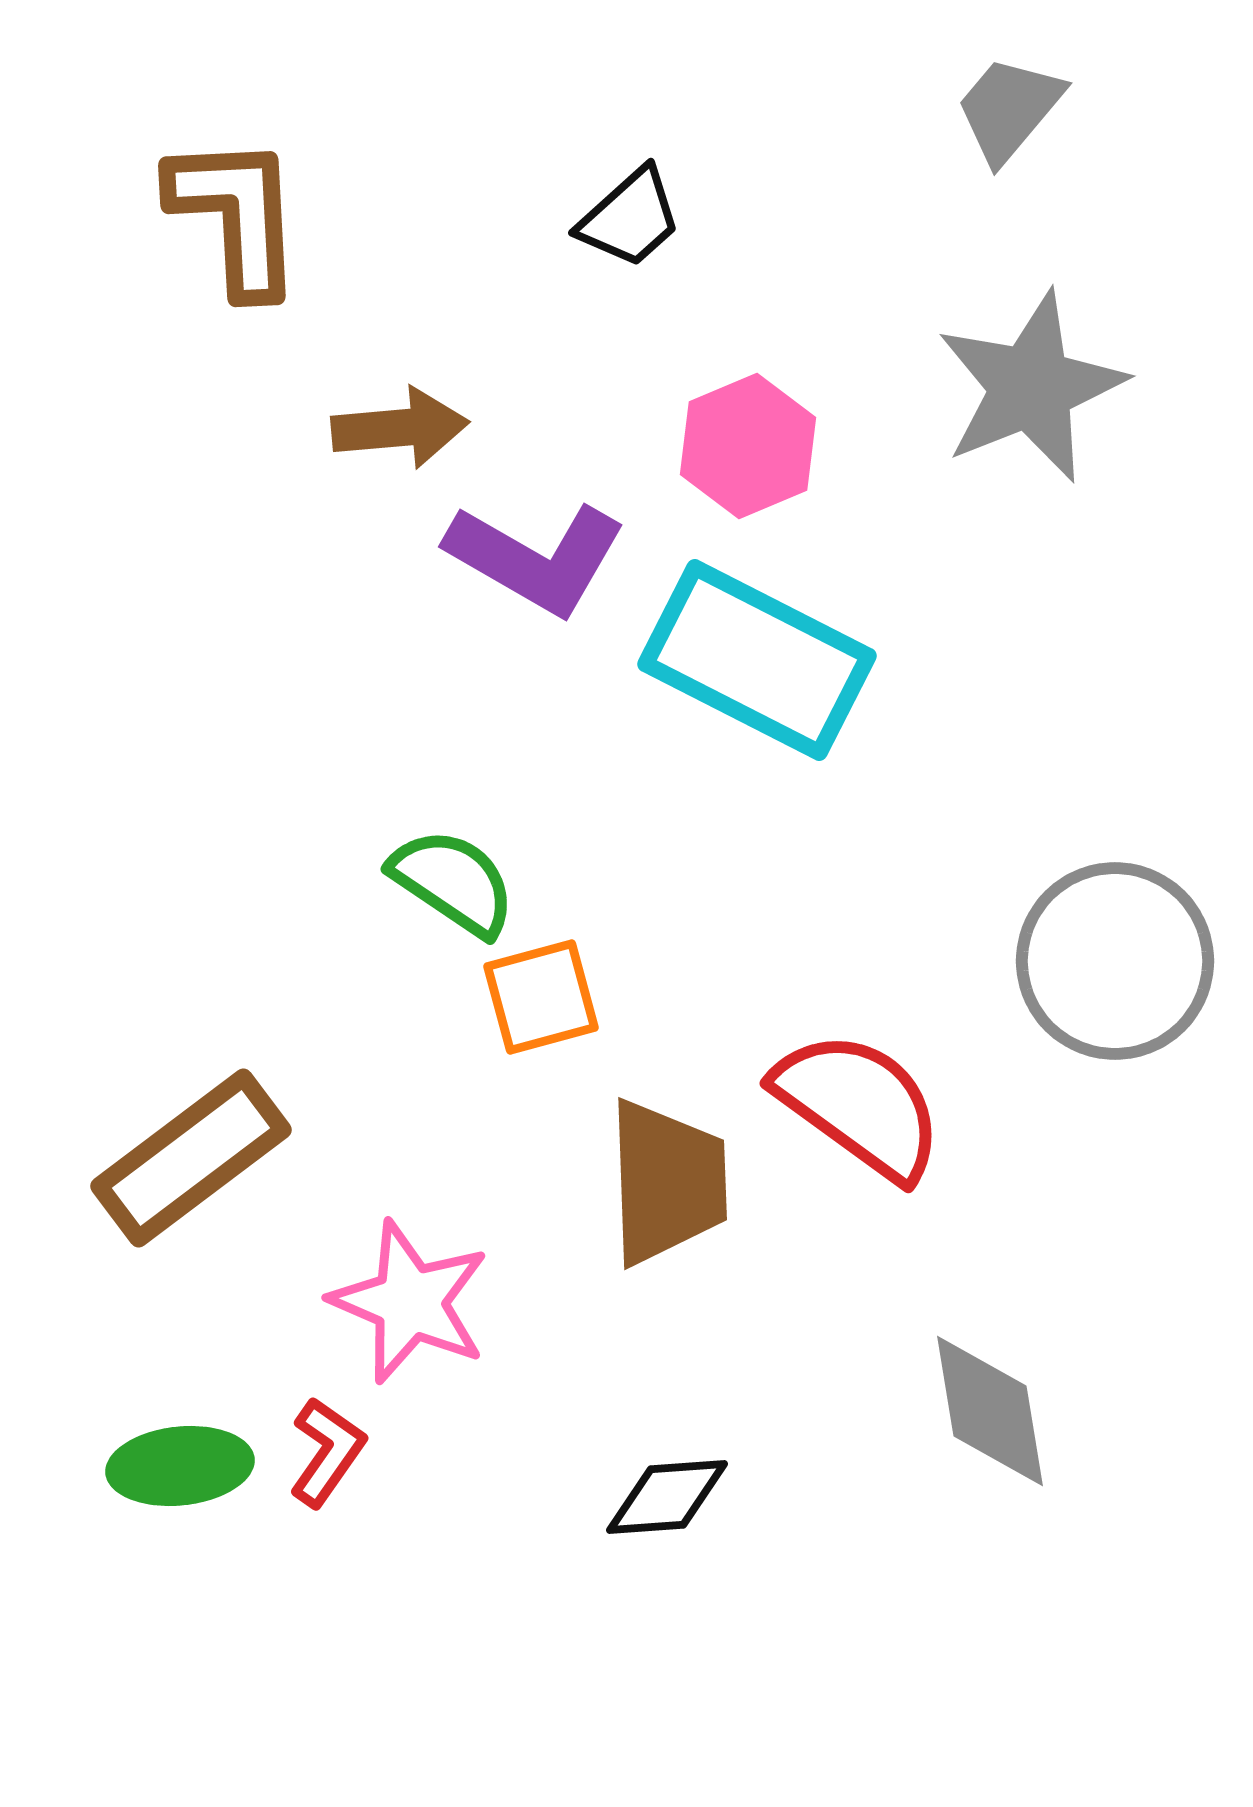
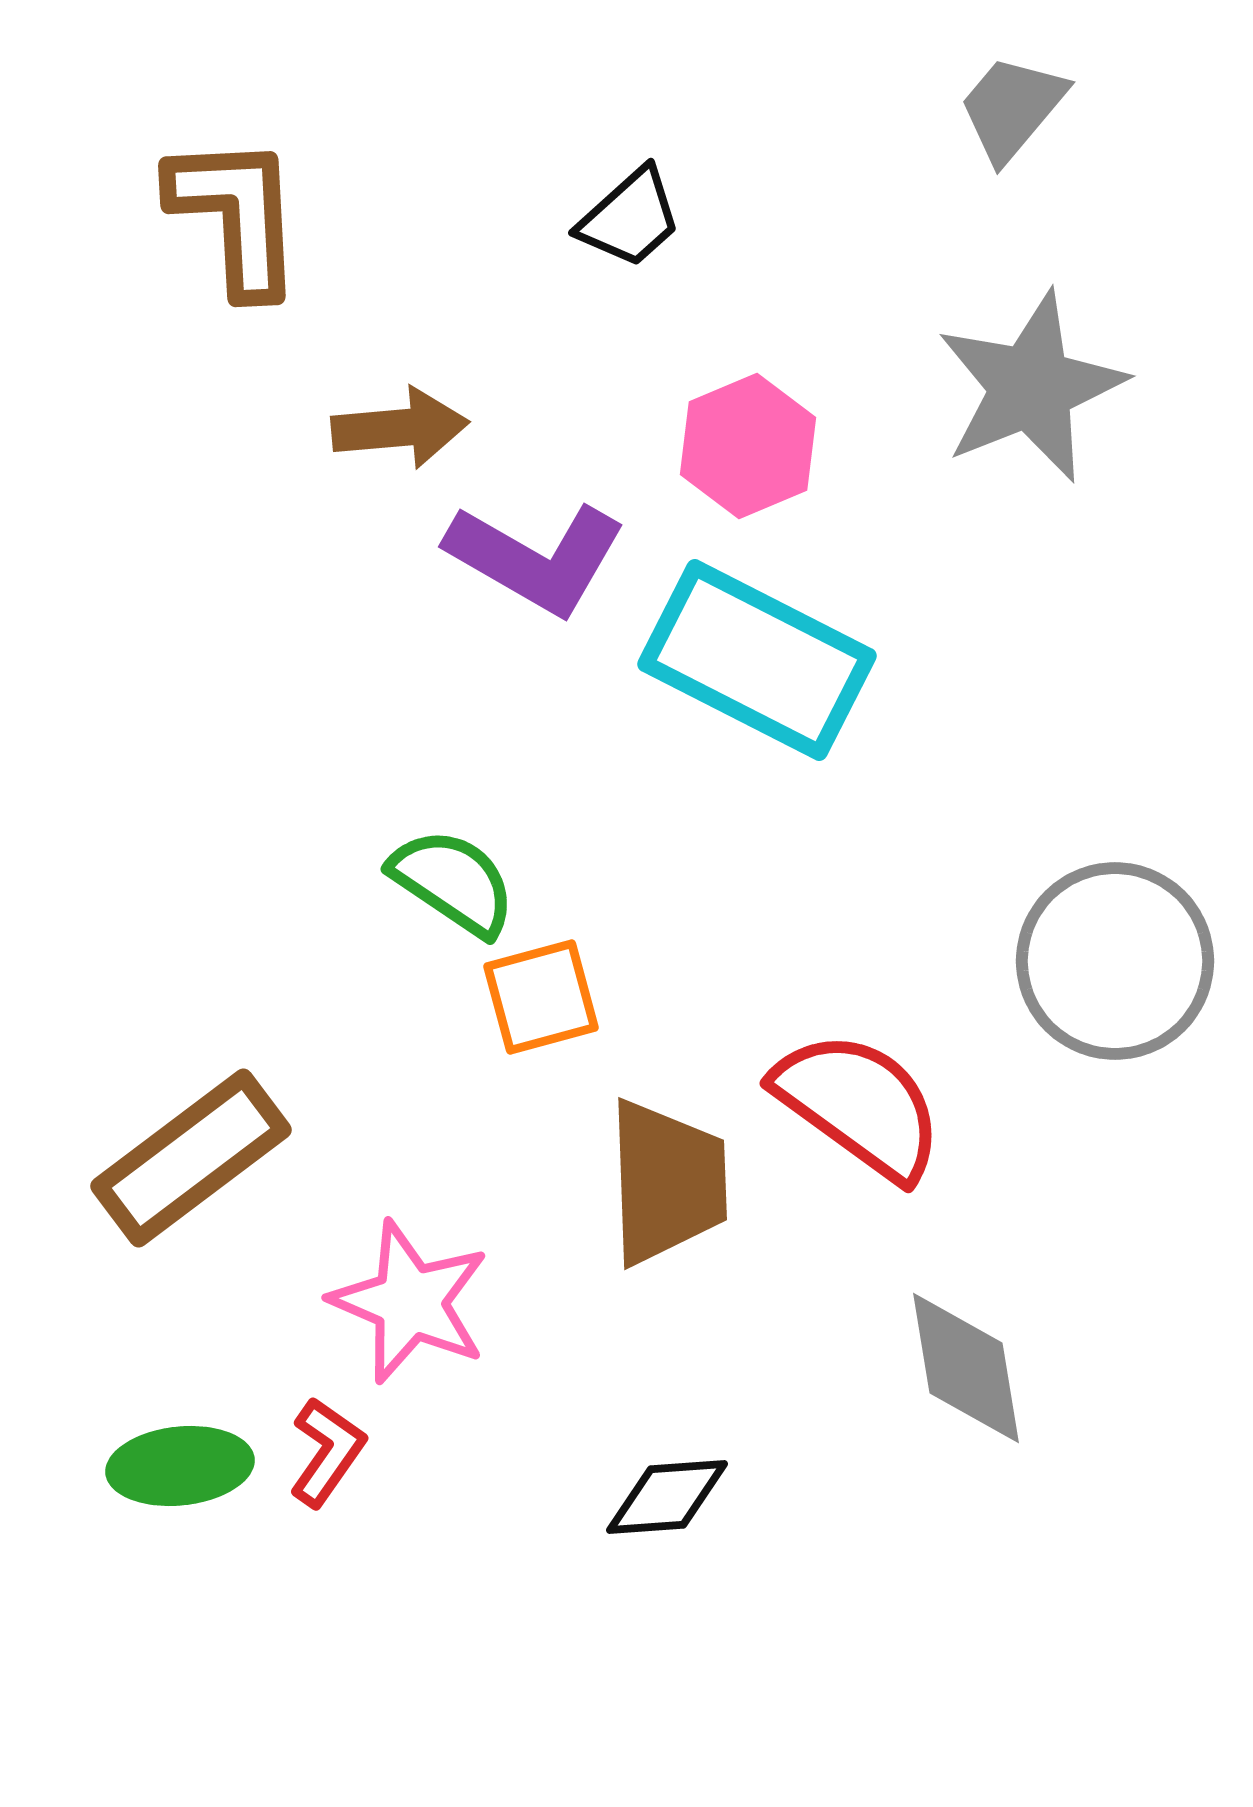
gray trapezoid: moved 3 px right, 1 px up
gray diamond: moved 24 px left, 43 px up
